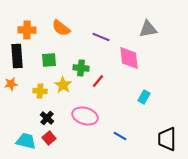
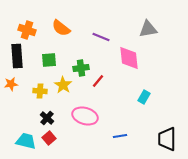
orange cross: rotated 18 degrees clockwise
green cross: rotated 14 degrees counterclockwise
blue line: rotated 40 degrees counterclockwise
